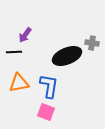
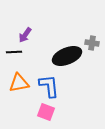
blue L-shape: rotated 15 degrees counterclockwise
